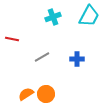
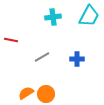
cyan cross: rotated 14 degrees clockwise
red line: moved 1 px left, 1 px down
orange semicircle: moved 1 px up
